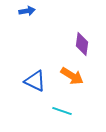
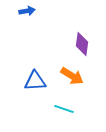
blue triangle: rotated 30 degrees counterclockwise
cyan line: moved 2 px right, 2 px up
